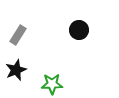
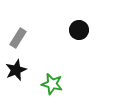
gray rectangle: moved 3 px down
green star: rotated 15 degrees clockwise
